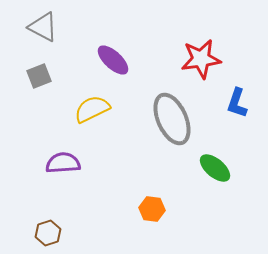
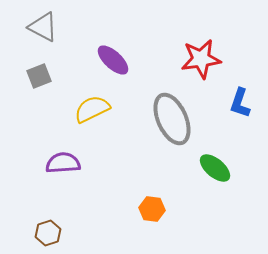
blue L-shape: moved 3 px right
